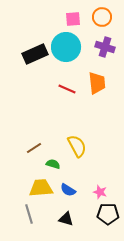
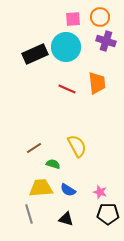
orange circle: moved 2 px left
purple cross: moved 1 px right, 6 px up
